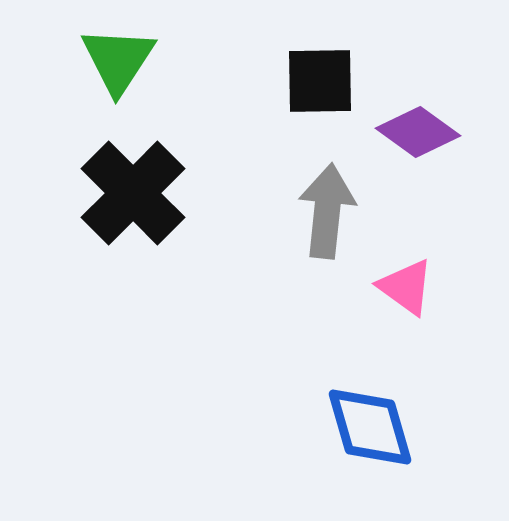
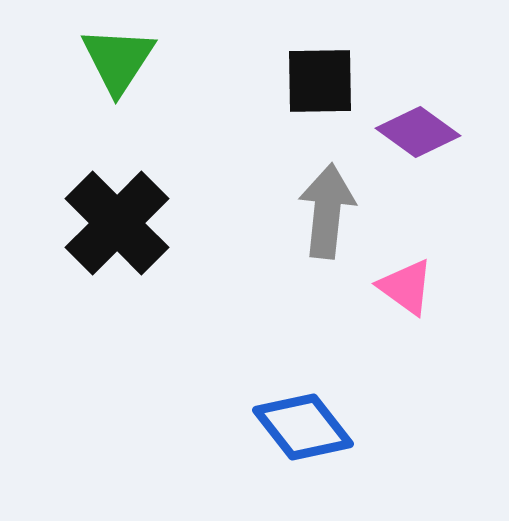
black cross: moved 16 px left, 30 px down
blue diamond: moved 67 px left; rotated 22 degrees counterclockwise
